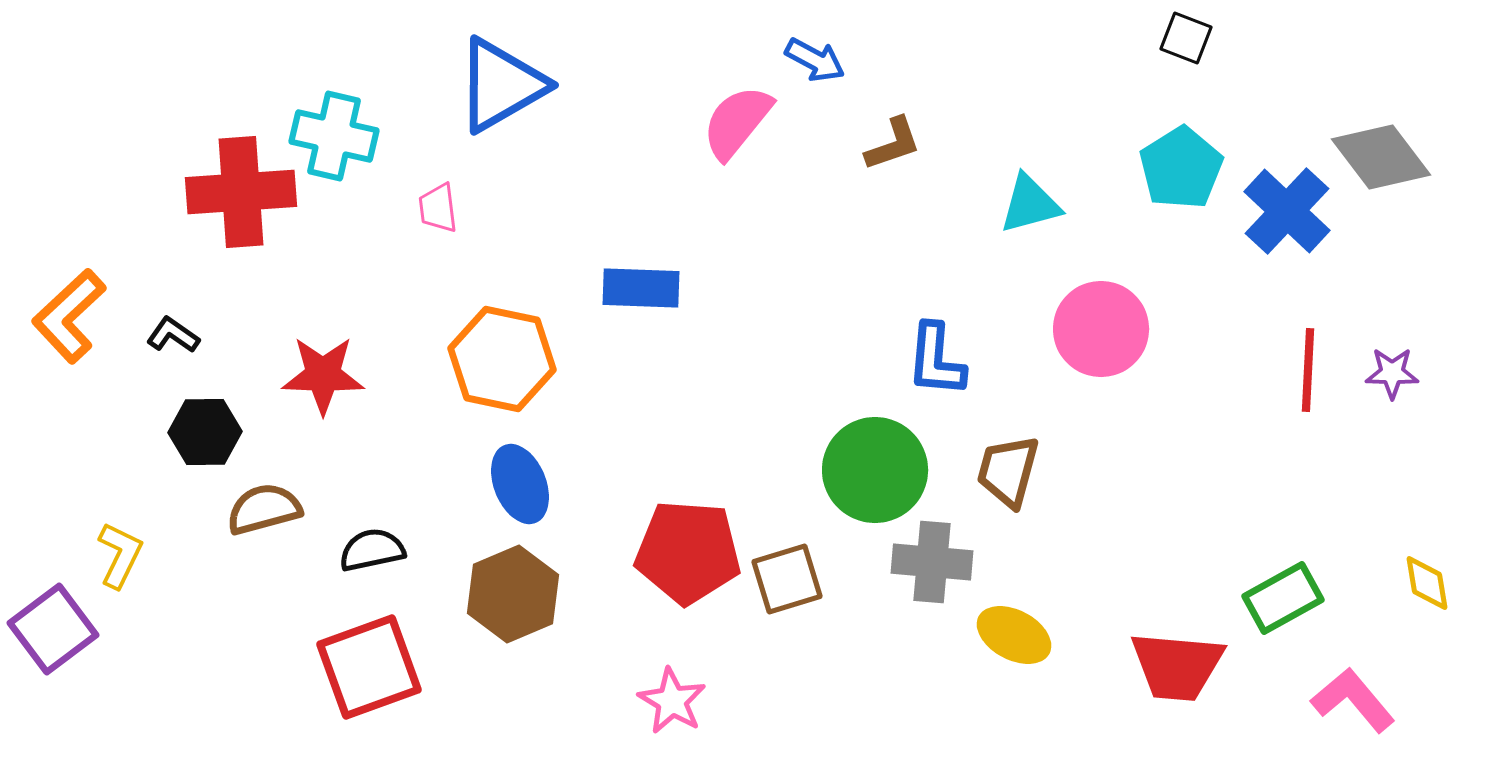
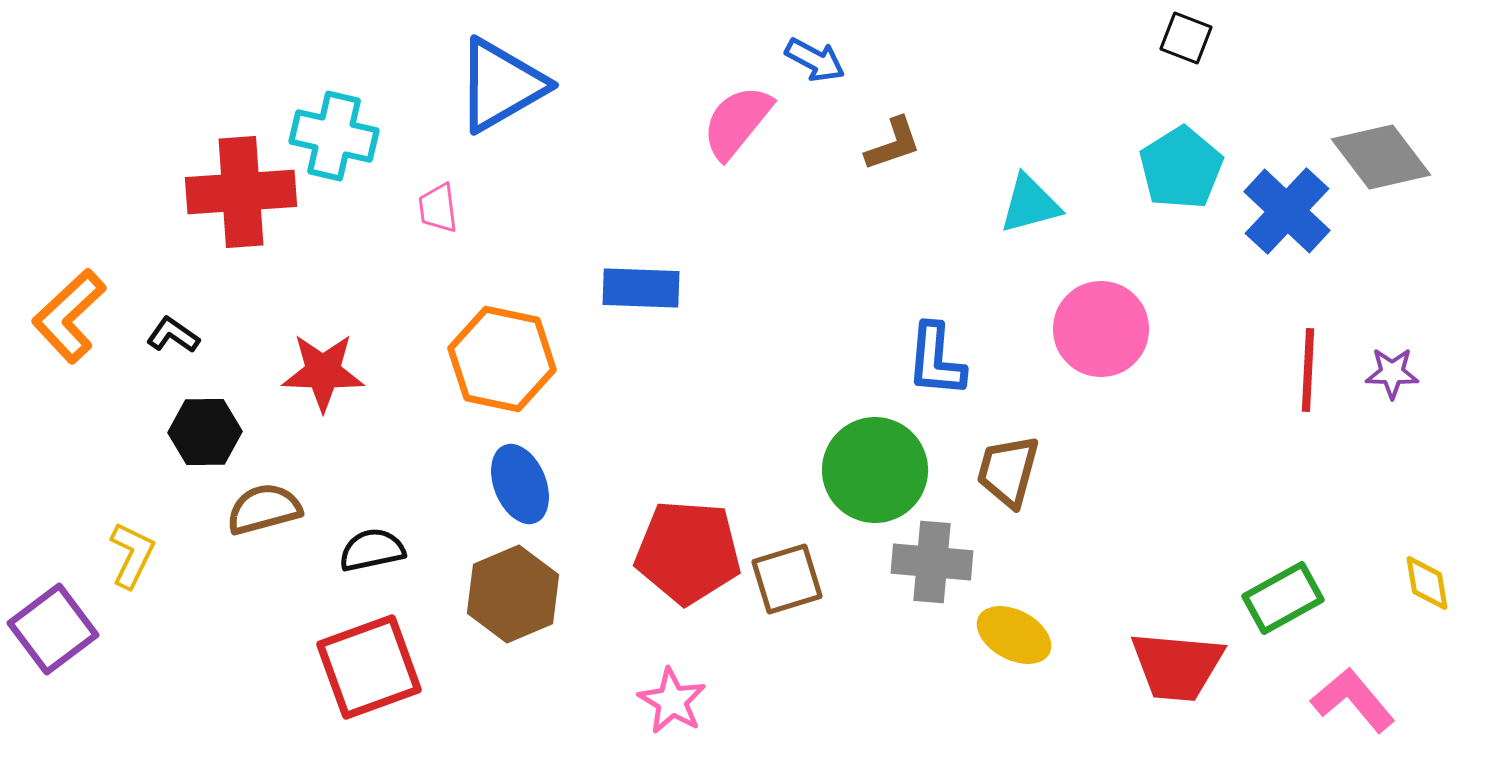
red star: moved 3 px up
yellow L-shape: moved 12 px right
